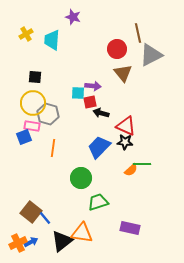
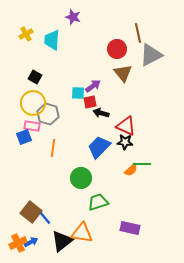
black square: rotated 24 degrees clockwise
purple arrow: rotated 42 degrees counterclockwise
